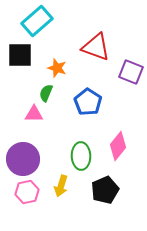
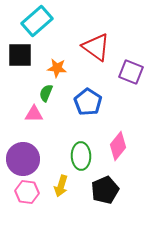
red triangle: rotated 16 degrees clockwise
orange star: rotated 12 degrees counterclockwise
pink hexagon: rotated 20 degrees clockwise
